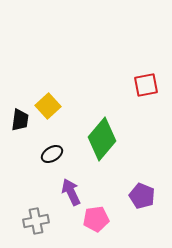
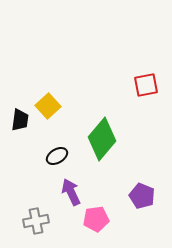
black ellipse: moved 5 px right, 2 px down
